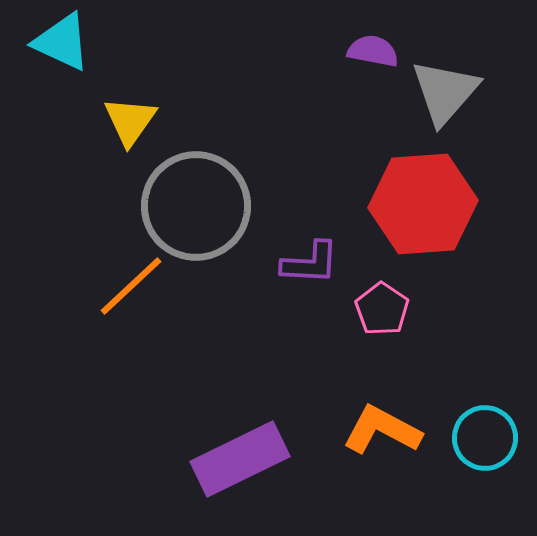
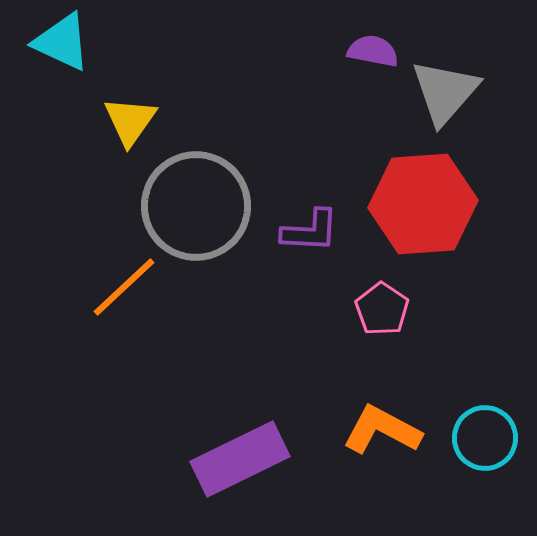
purple L-shape: moved 32 px up
orange line: moved 7 px left, 1 px down
